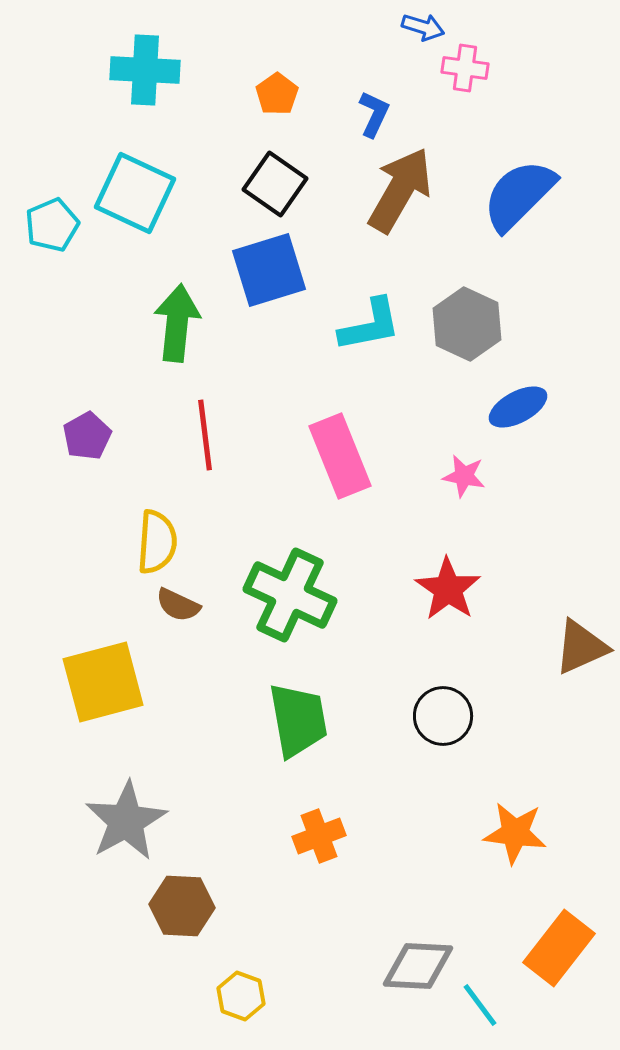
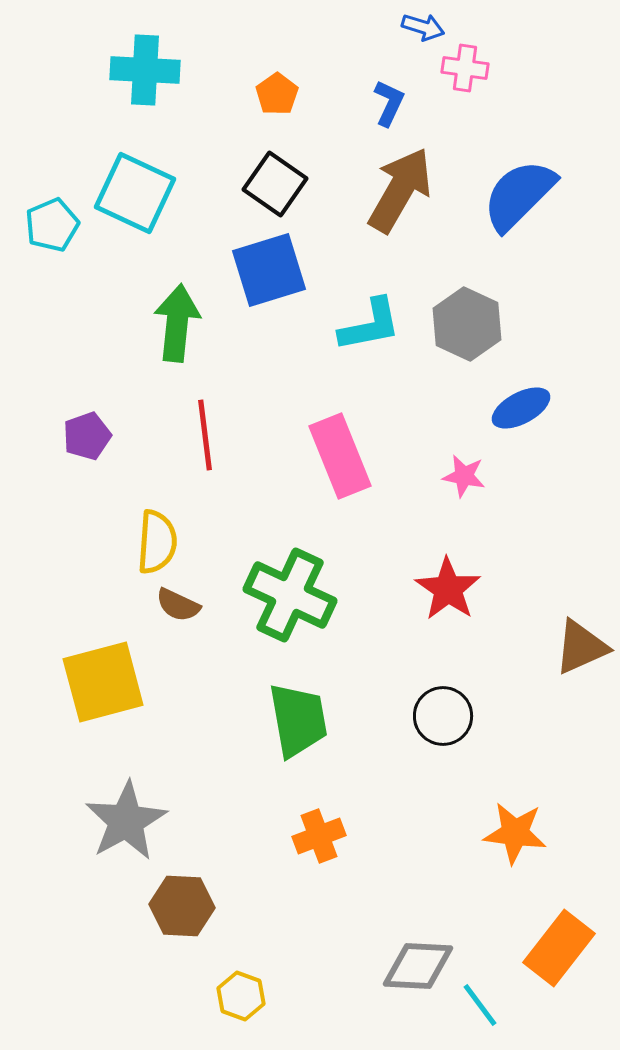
blue L-shape: moved 15 px right, 11 px up
blue ellipse: moved 3 px right, 1 px down
purple pentagon: rotated 9 degrees clockwise
